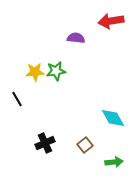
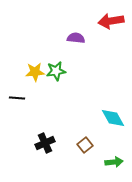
black line: moved 1 px up; rotated 56 degrees counterclockwise
